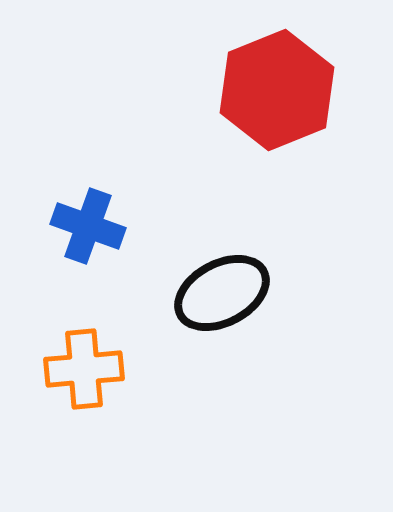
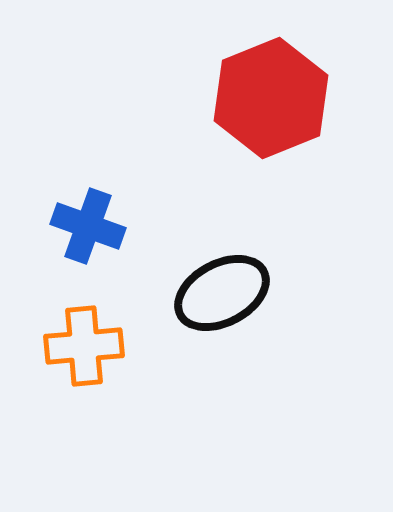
red hexagon: moved 6 px left, 8 px down
orange cross: moved 23 px up
